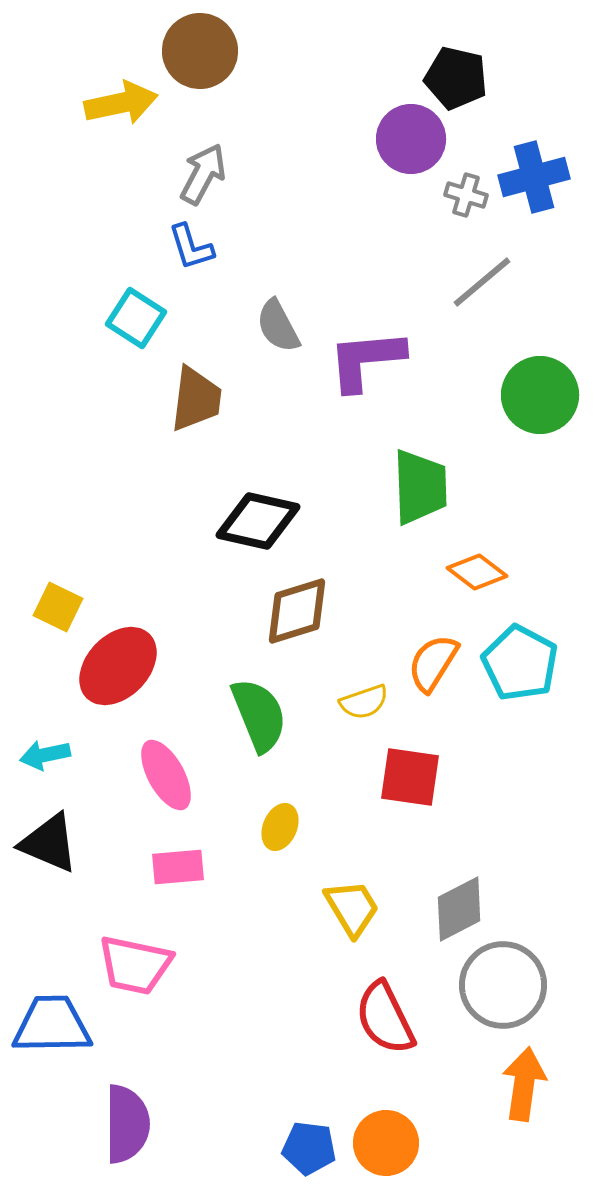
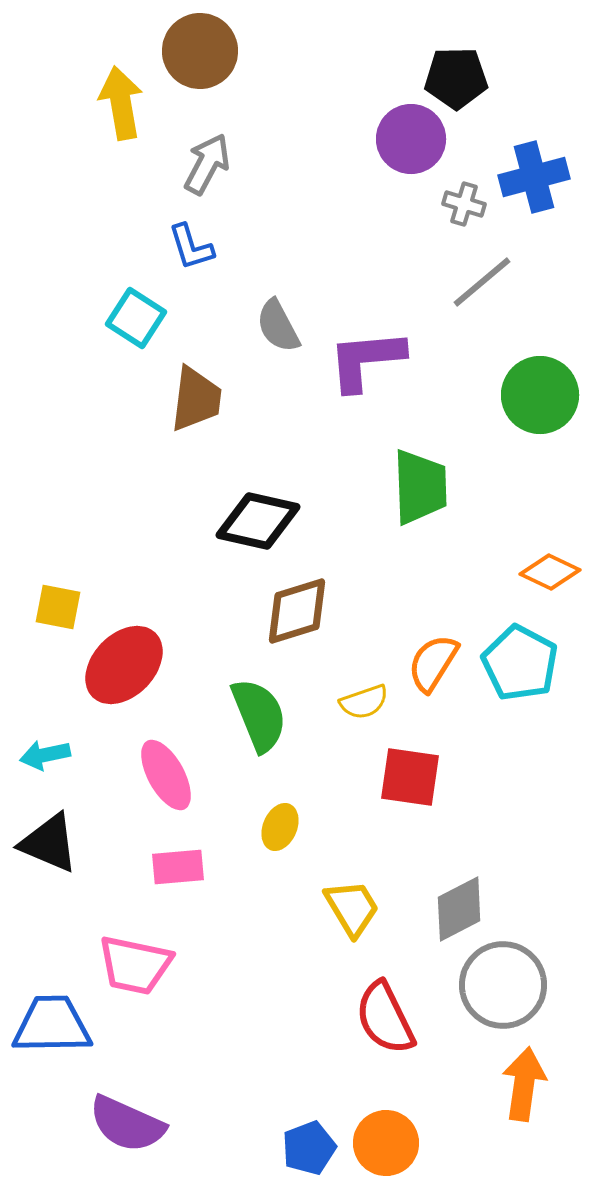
black pentagon: rotated 14 degrees counterclockwise
yellow arrow: rotated 88 degrees counterclockwise
gray arrow: moved 4 px right, 10 px up
gray cross: moved 2 px left, 9 px down
orange diamond: moved 73 px right; rotated 12 degrees counterclockwise
yellow square: rotated 15 degrees counterclockwise
red ellipse: moved 6 px right, 1 px up
purple semicircle: rotated 114 degrees clockwise
blue pentagon: rotated 28 degrees counterclockwise
